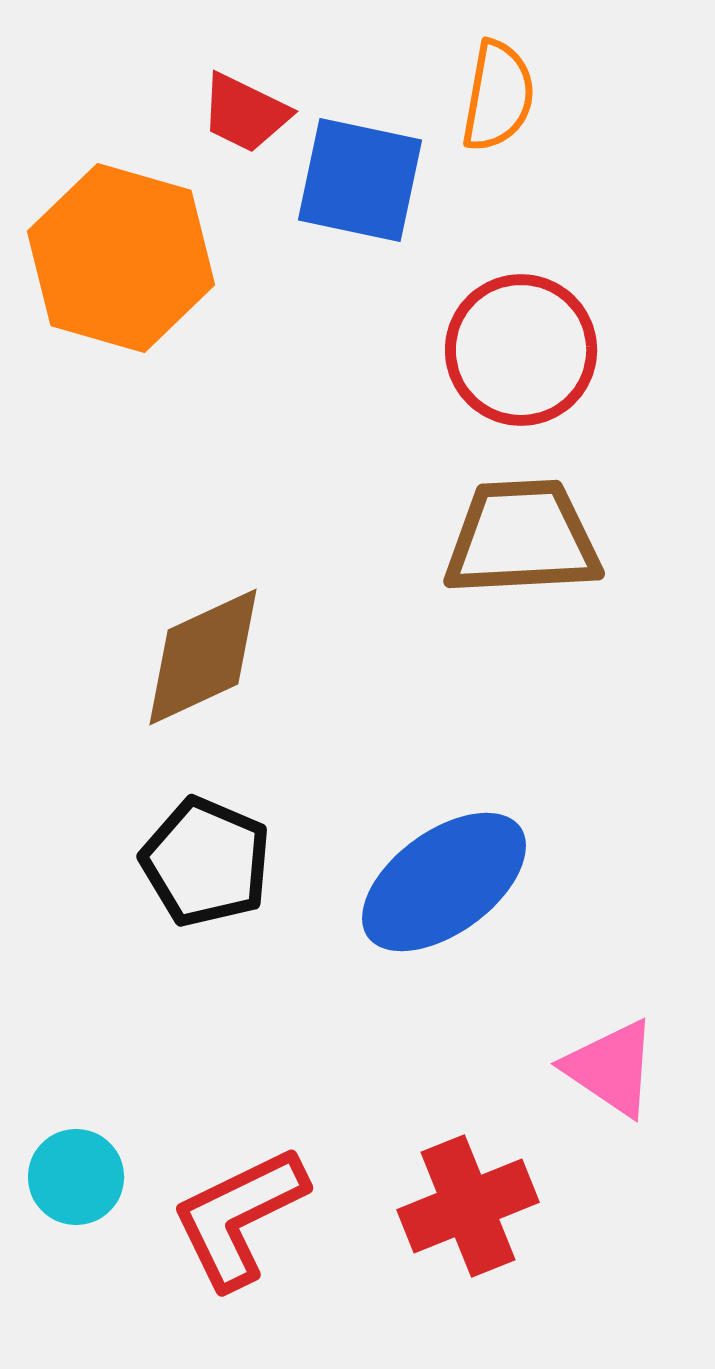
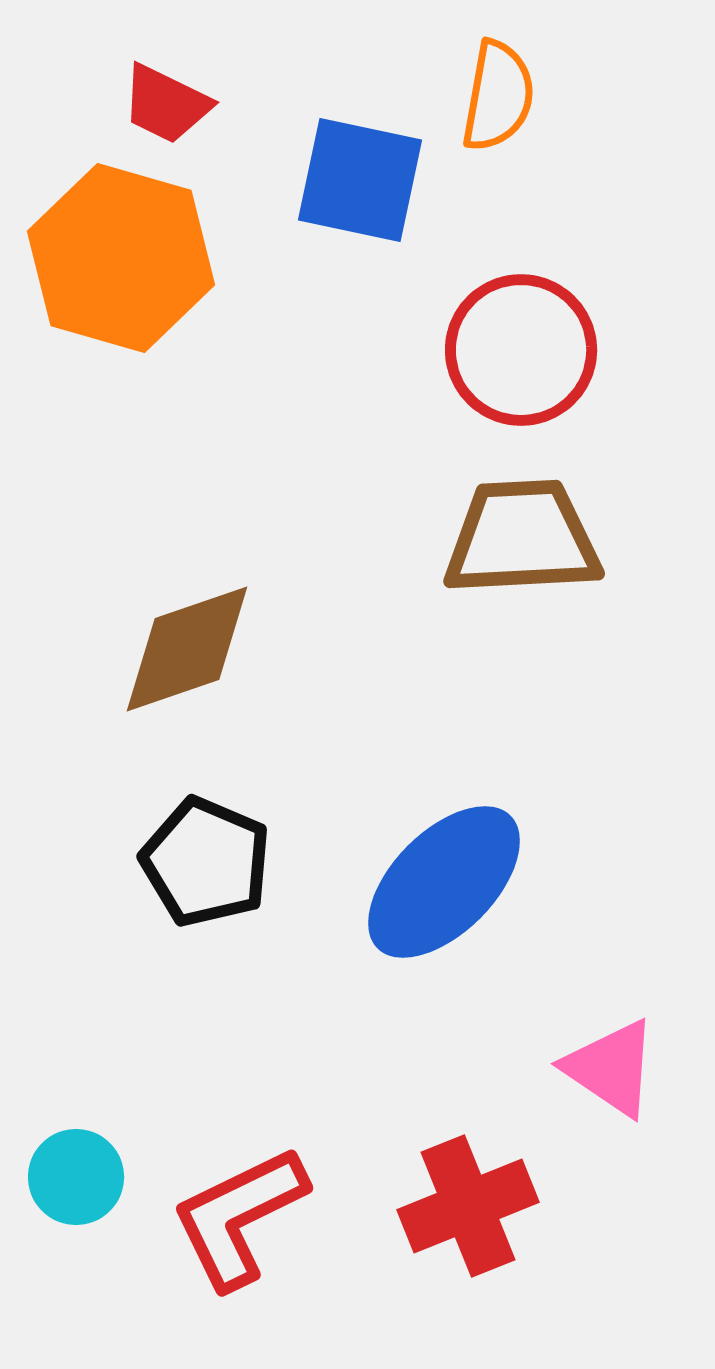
red trapezoid: moved 79 px left, 9 px up
brown diamond: moved 16 px left, 8 px up; rotated 6 degrees clockwise
blue ellipse: rotated 9 degrees counterclockwise
